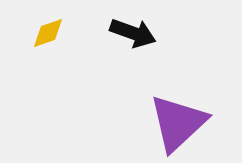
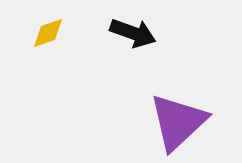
purple triangle: moved 1 px up
